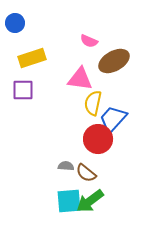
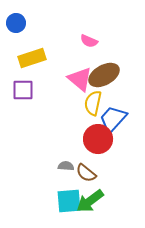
blue circle: moved 1 px right
brown ellipse: moved 10 px left, 14 px down
pink triangle: rotated 32 degrees clockwise
